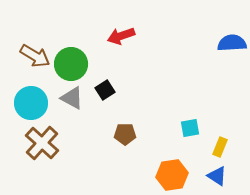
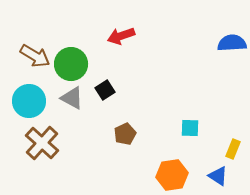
cyan circle: moved 2 px left, 2 px up
cyan square: rotated 12 degrees clockwise
brown pentagon: rotated 25 degrees counterclockwise
yellow rectangle: moved 13 px right, 2 px down
blue triangle: moved 1 px right
